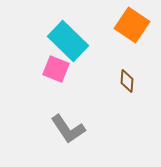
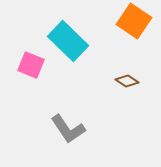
orange square: moved 2 px right, 4 px up
pink square: moved 25 px left, 4 px up
brown diamond: rotated 60 degrees counterclockwise
